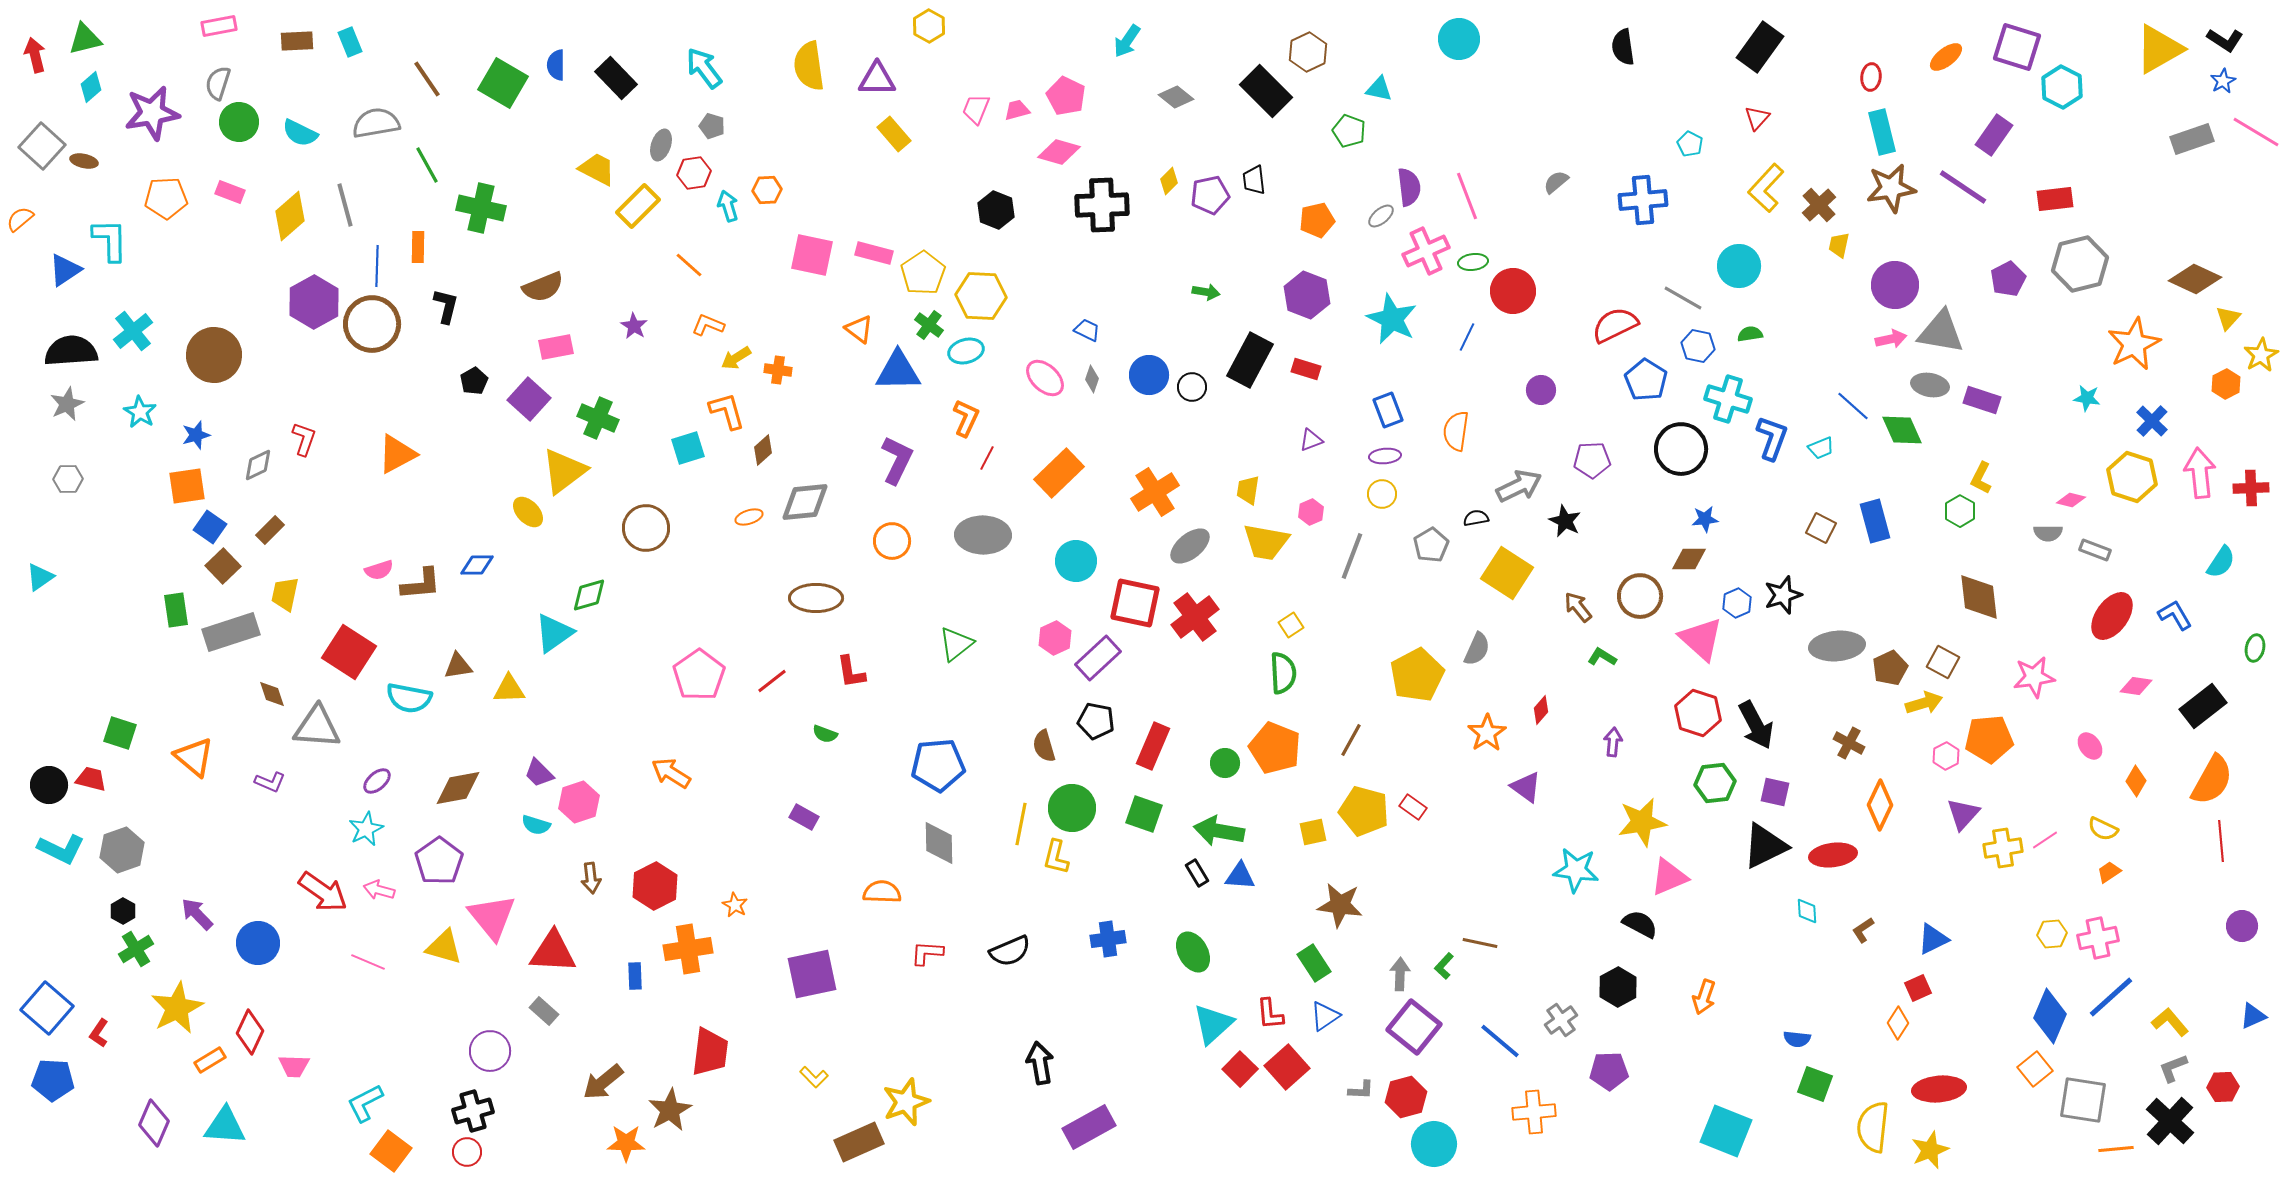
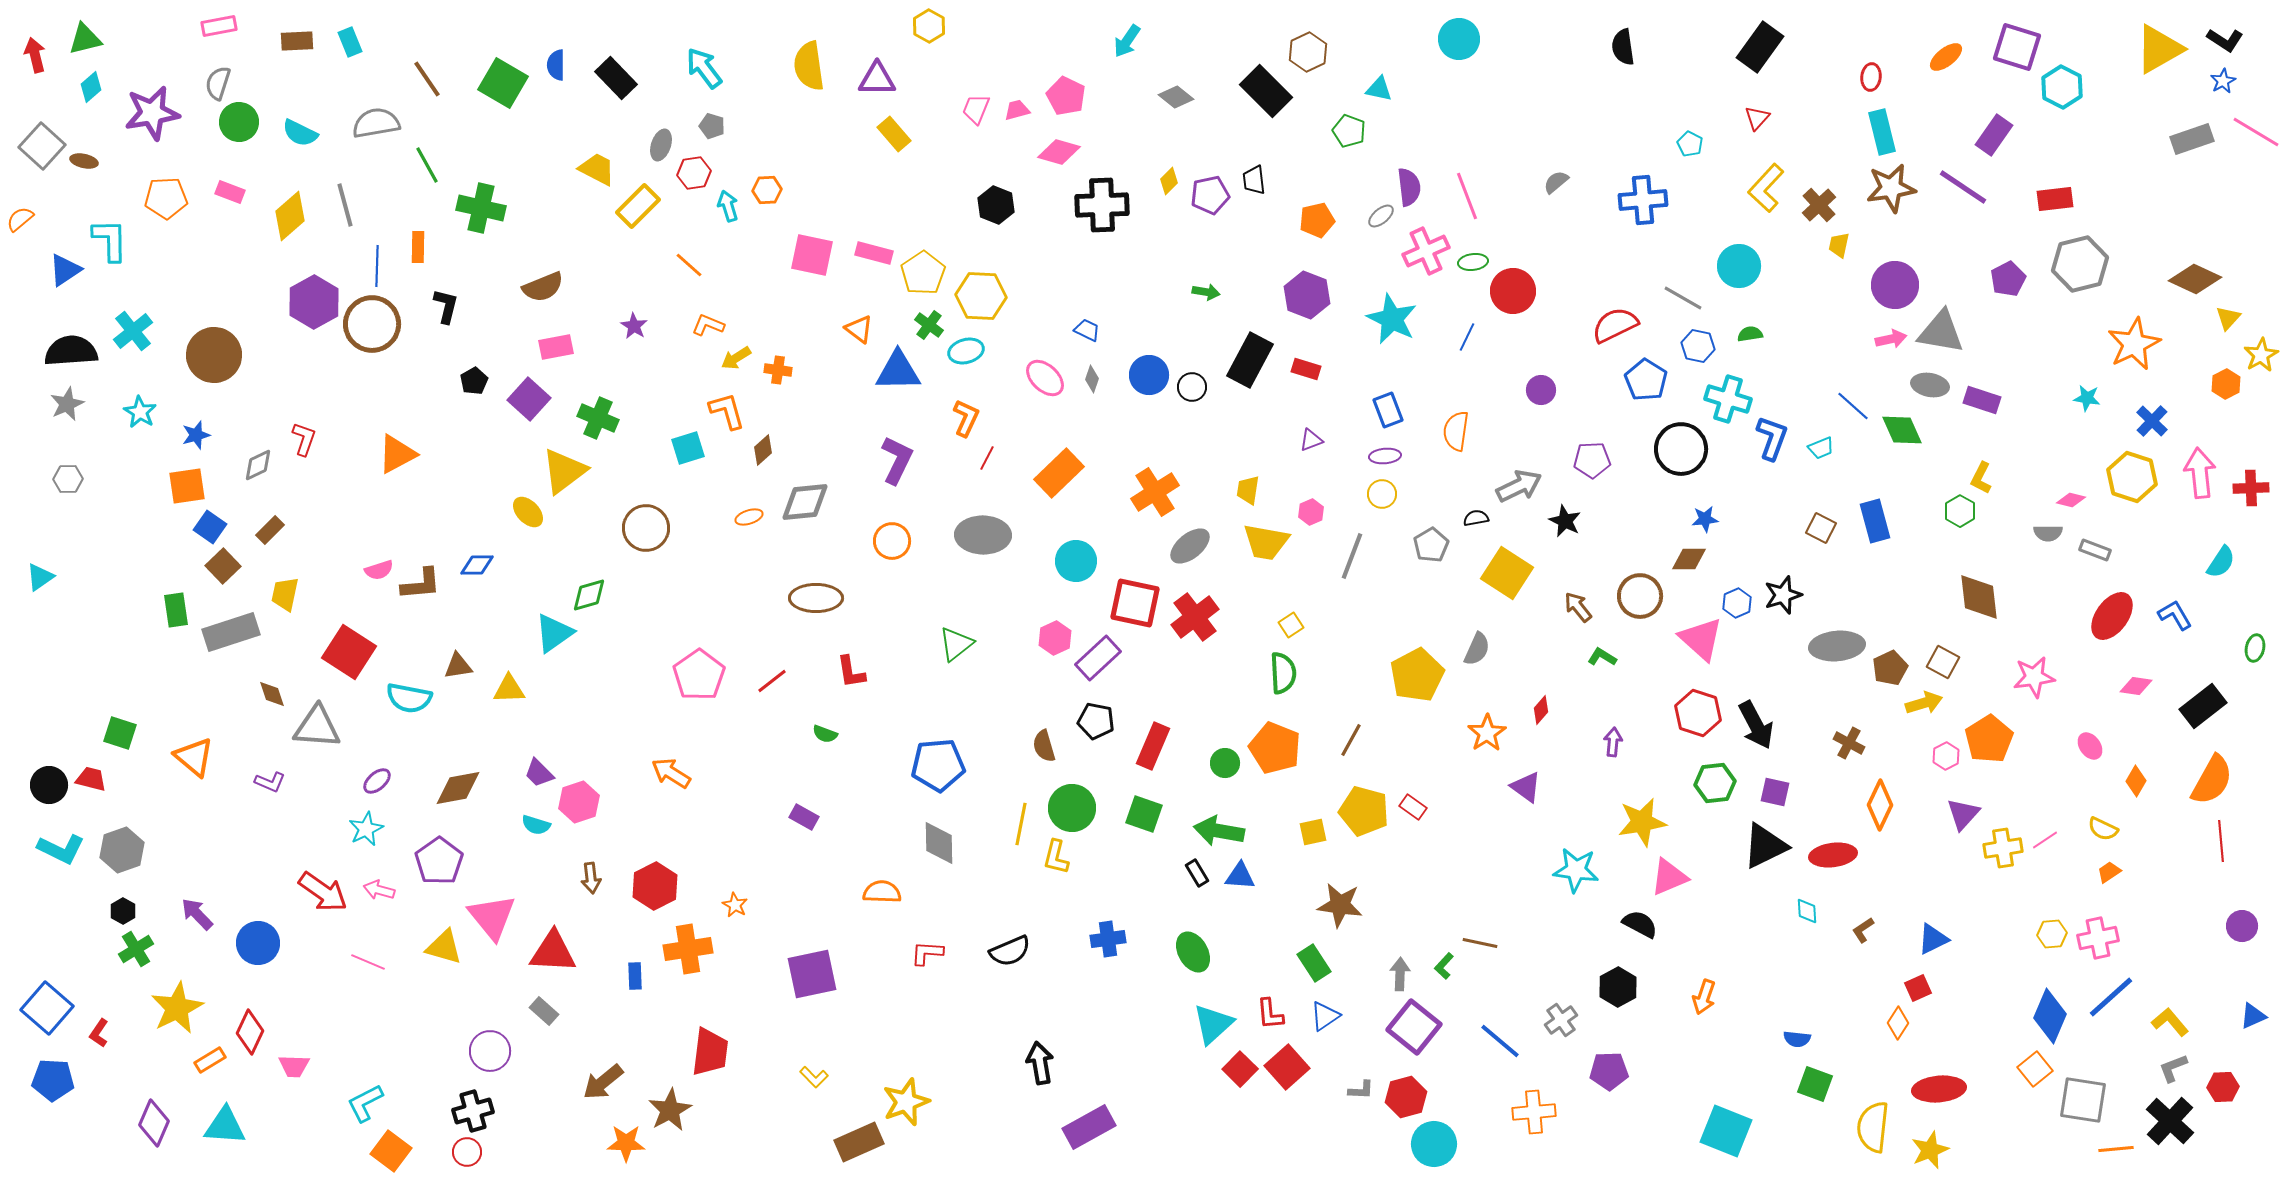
black hexagon at (996, 210): moved 5 px up
orange pentagon at (1989, 739): rotated 27 degrees counterclockwise
